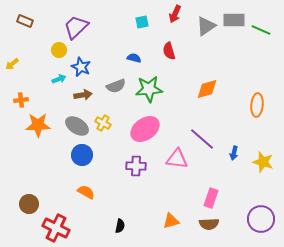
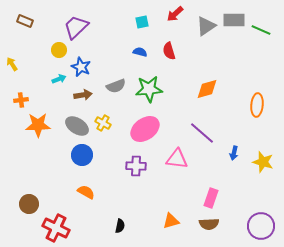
red arrow: rotated 24 degrees clockwise
blue semicircle: moved 6 px right, 6 px up
yellow arrow: rotated 96 degrees clockwise
purple line: moved 6 px up
purple circle: moved 7 px down
